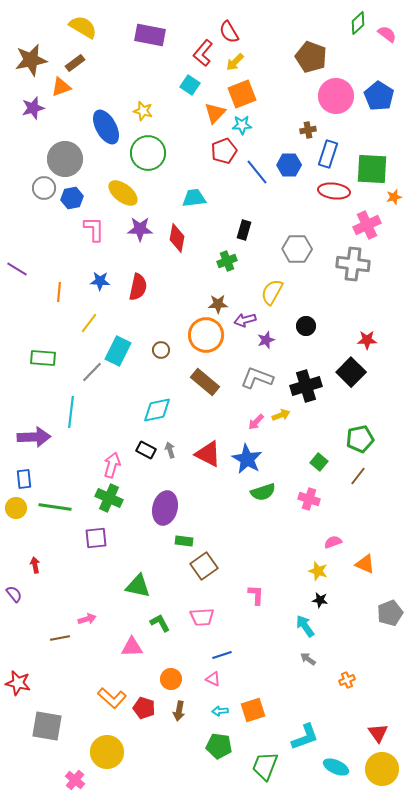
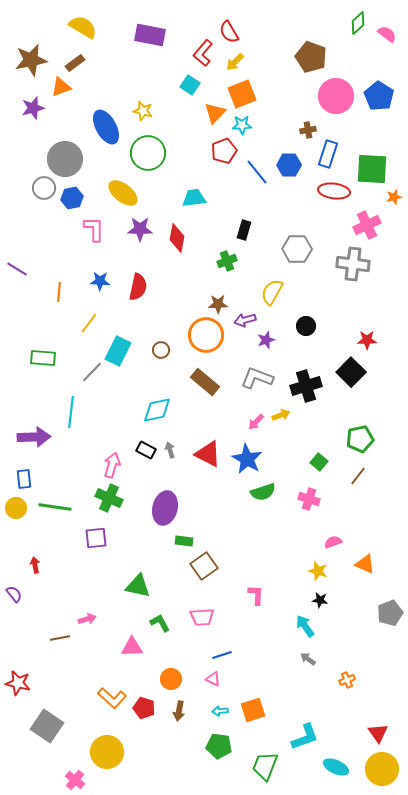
gray square at (47, 726): rotated 24 degrees clockwise
